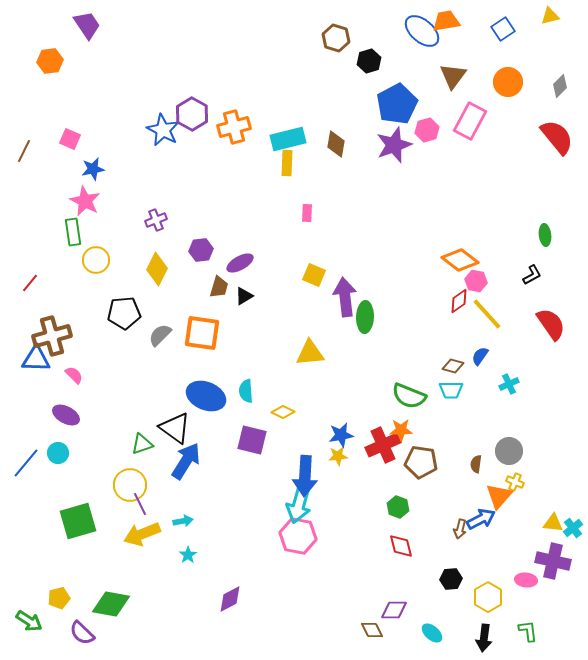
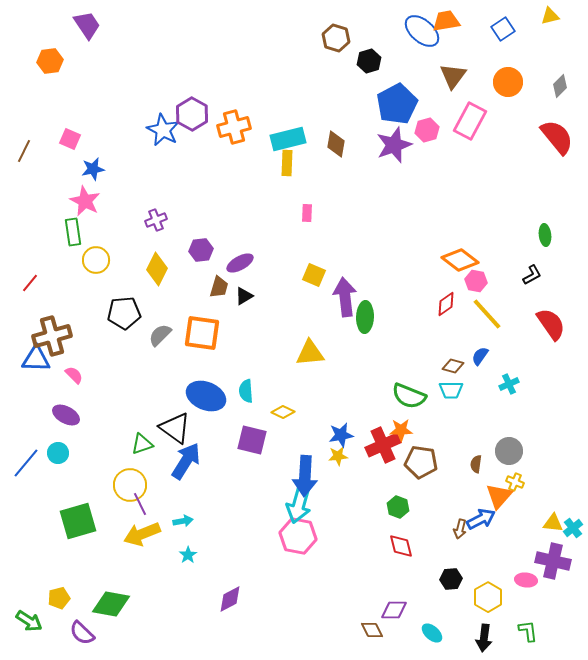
red diamond at (459, 301): moved 13 px left, 3 px down
